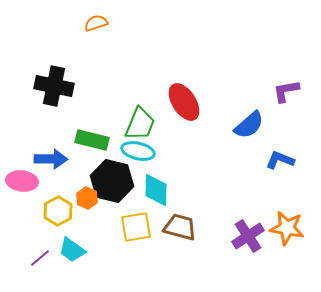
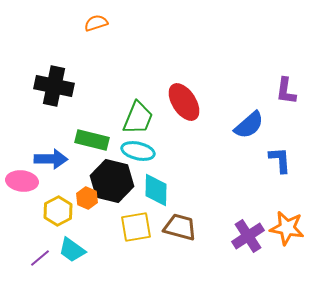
purple L-shape: rotated 72 degrees counterclockwise
green trapezoid: moved 2 px left, 6 px up
blue L-shape: rotated 64 degrees clockwise
